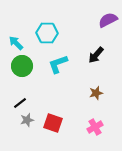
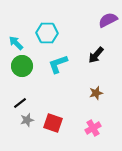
pink cross: moved 2 px left, 1 px down
